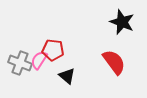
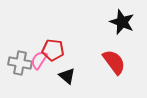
gray cross: rotated 10 degrees counterclockwise
